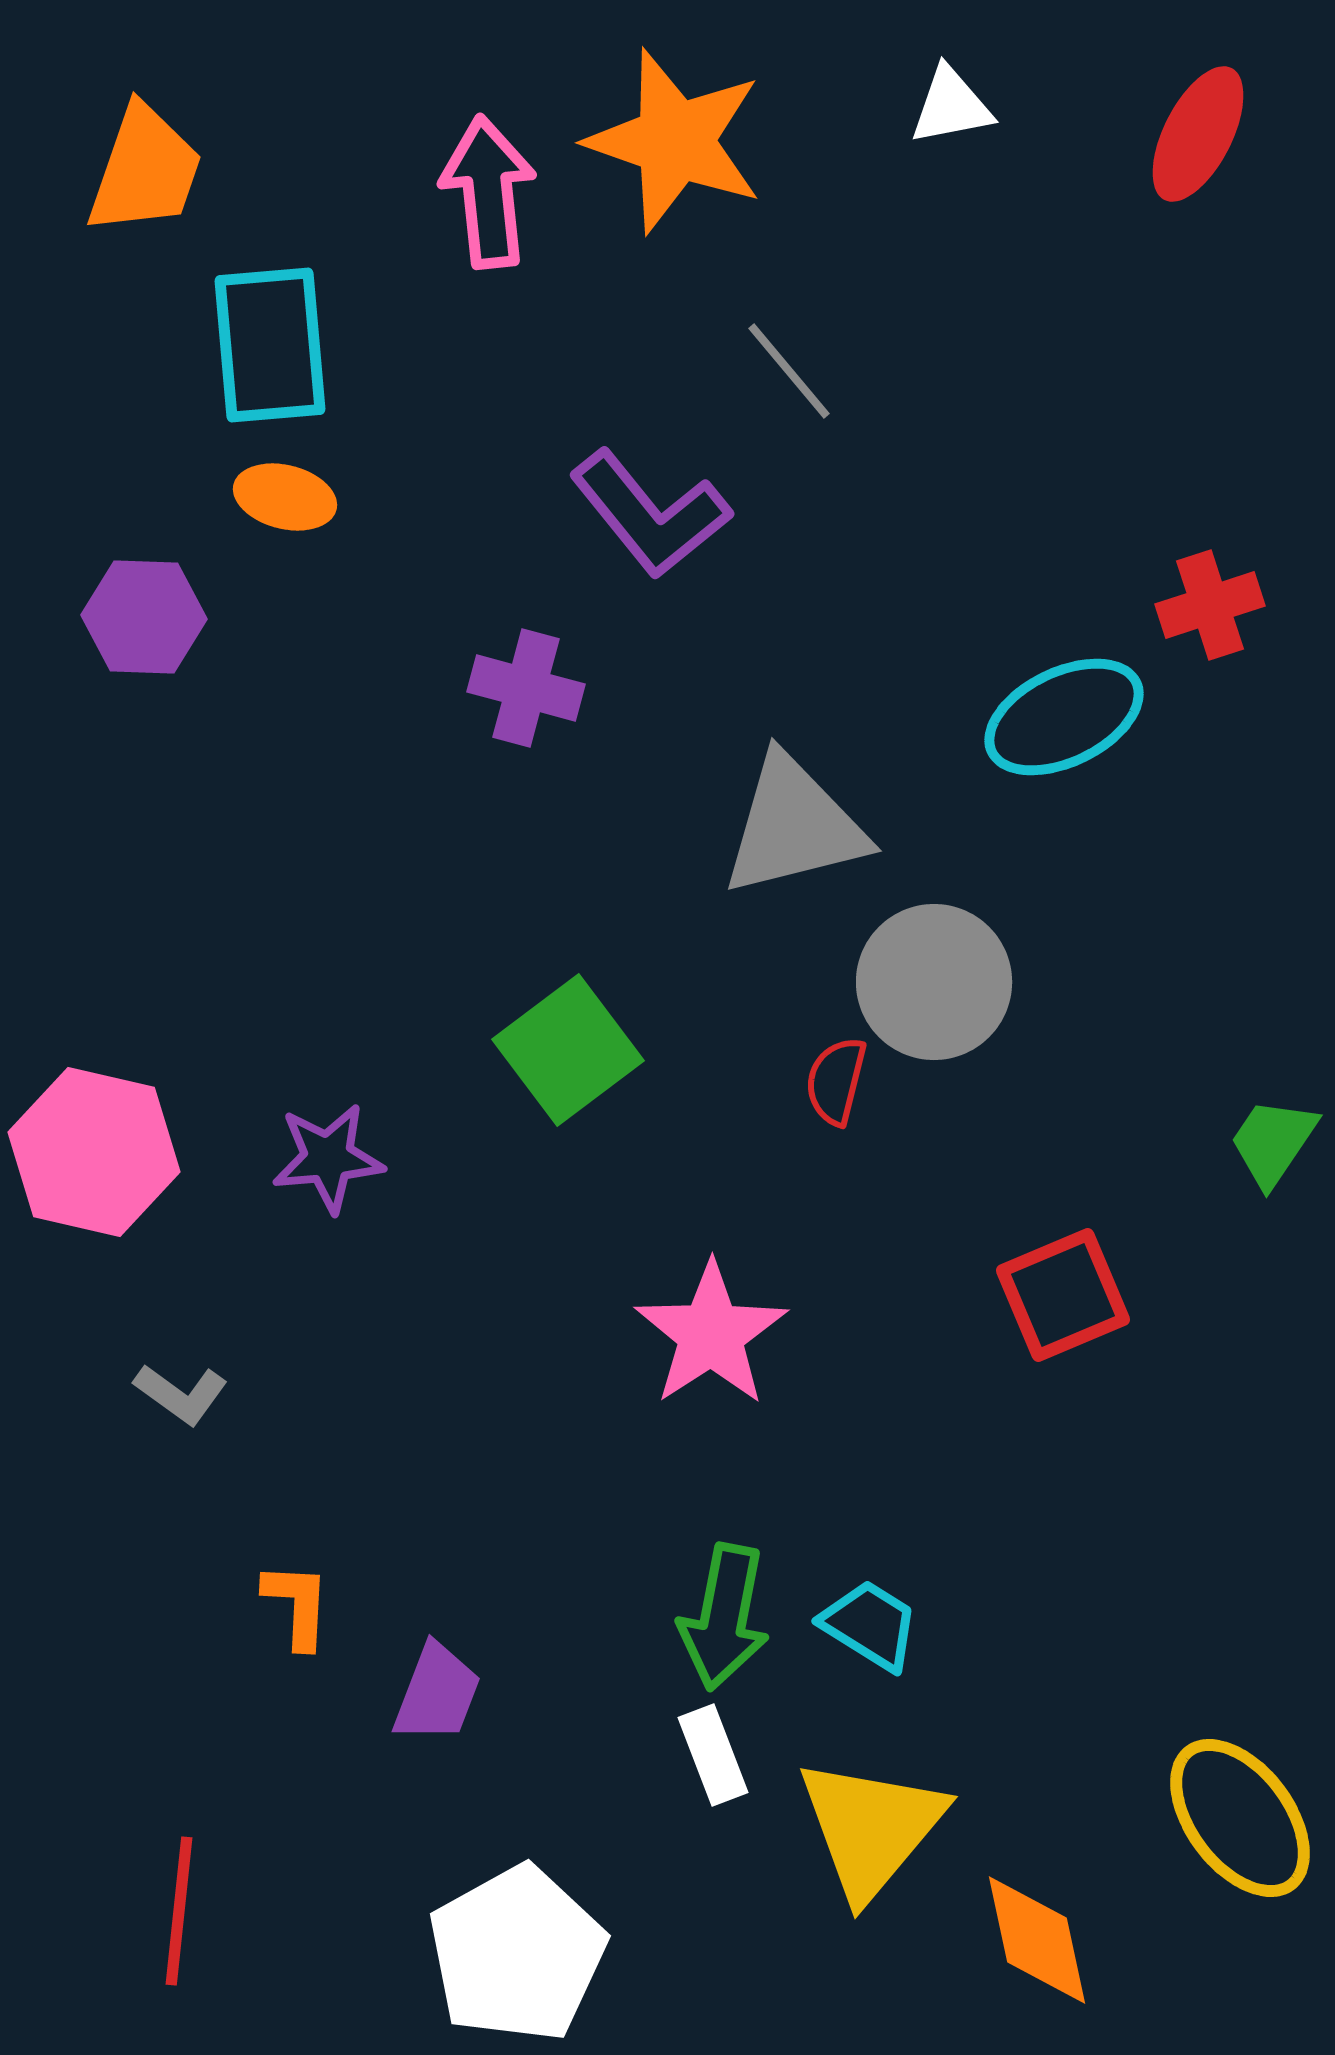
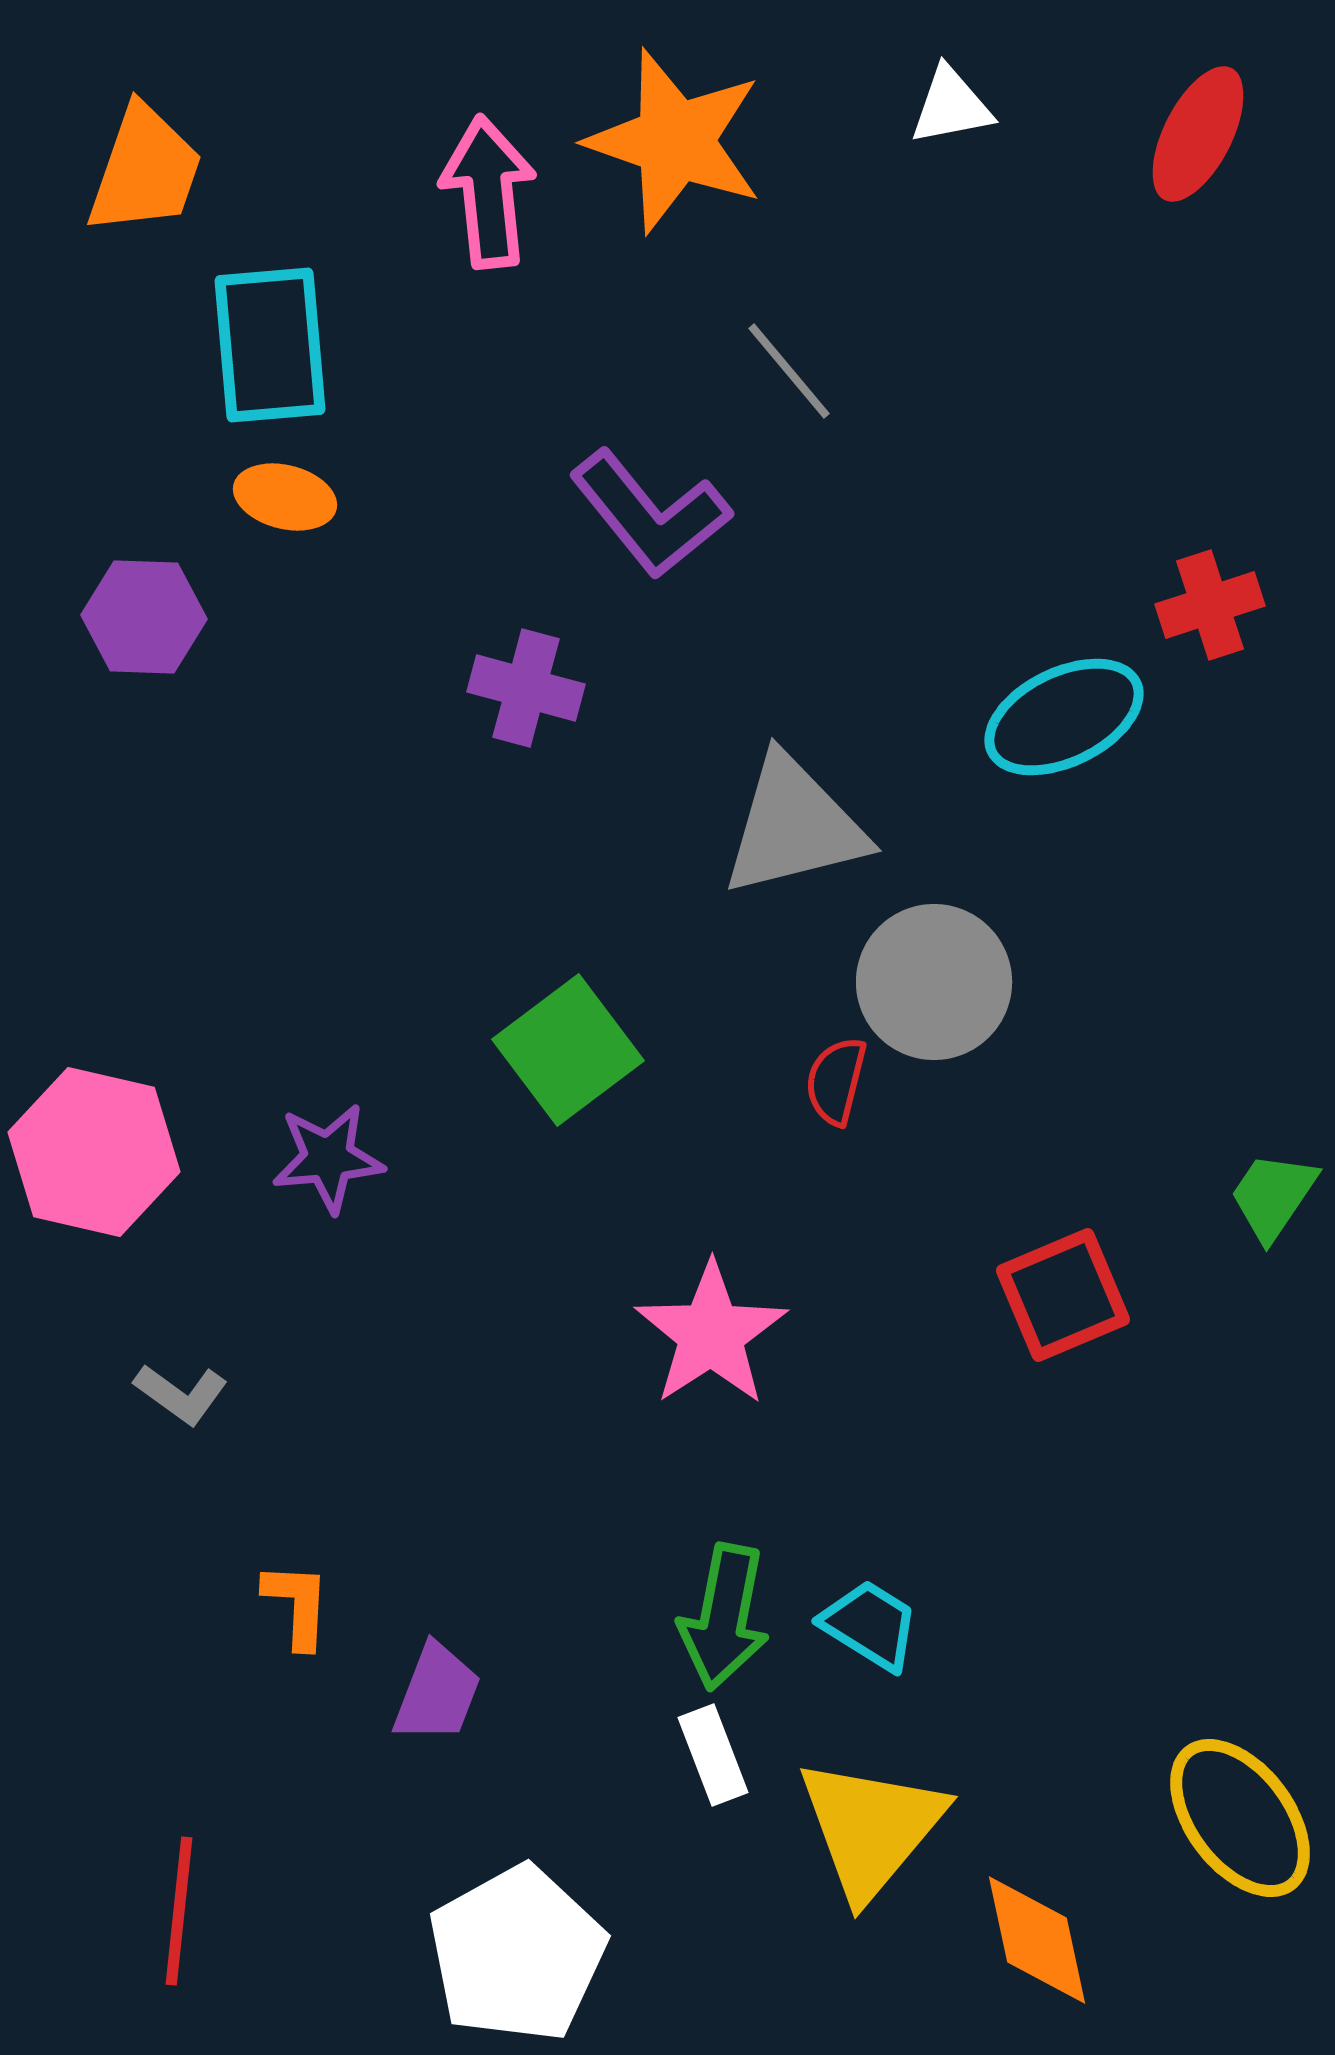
green trapezoid: moved 54 px down
